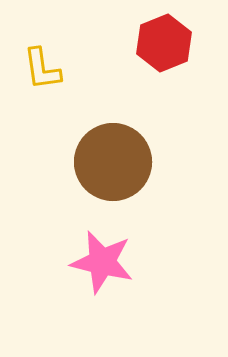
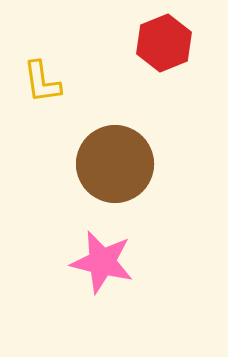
yellow L-shape: moved 13 px down
brown circle: moved 2 px right, 2 px down
